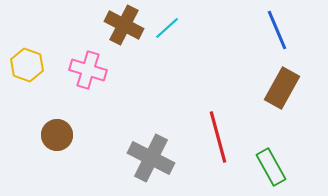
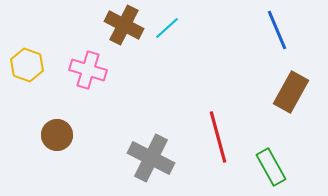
brown rectangle: moved 9 px right, 4 px down
